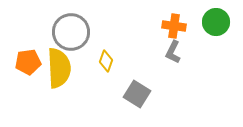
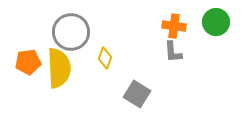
gray L-shape: rotated 30 degrees counterclockwise
yellow diamond: moved 1 px left, 3 px up
